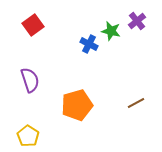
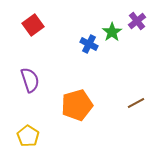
green star: moved 1 px right, 1 px down; rotated 24 degrees clockwise
